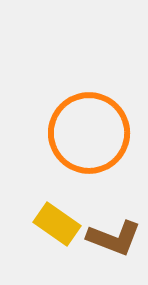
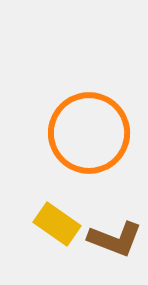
brown L-shape: moved 1 px right, 1 px down
